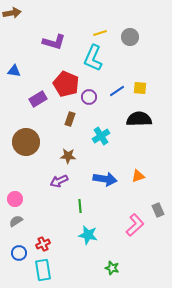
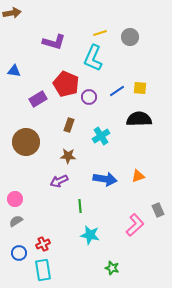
brown rectangle: moved 1 px left, 6 px down
cyan star: moved 2 px right
